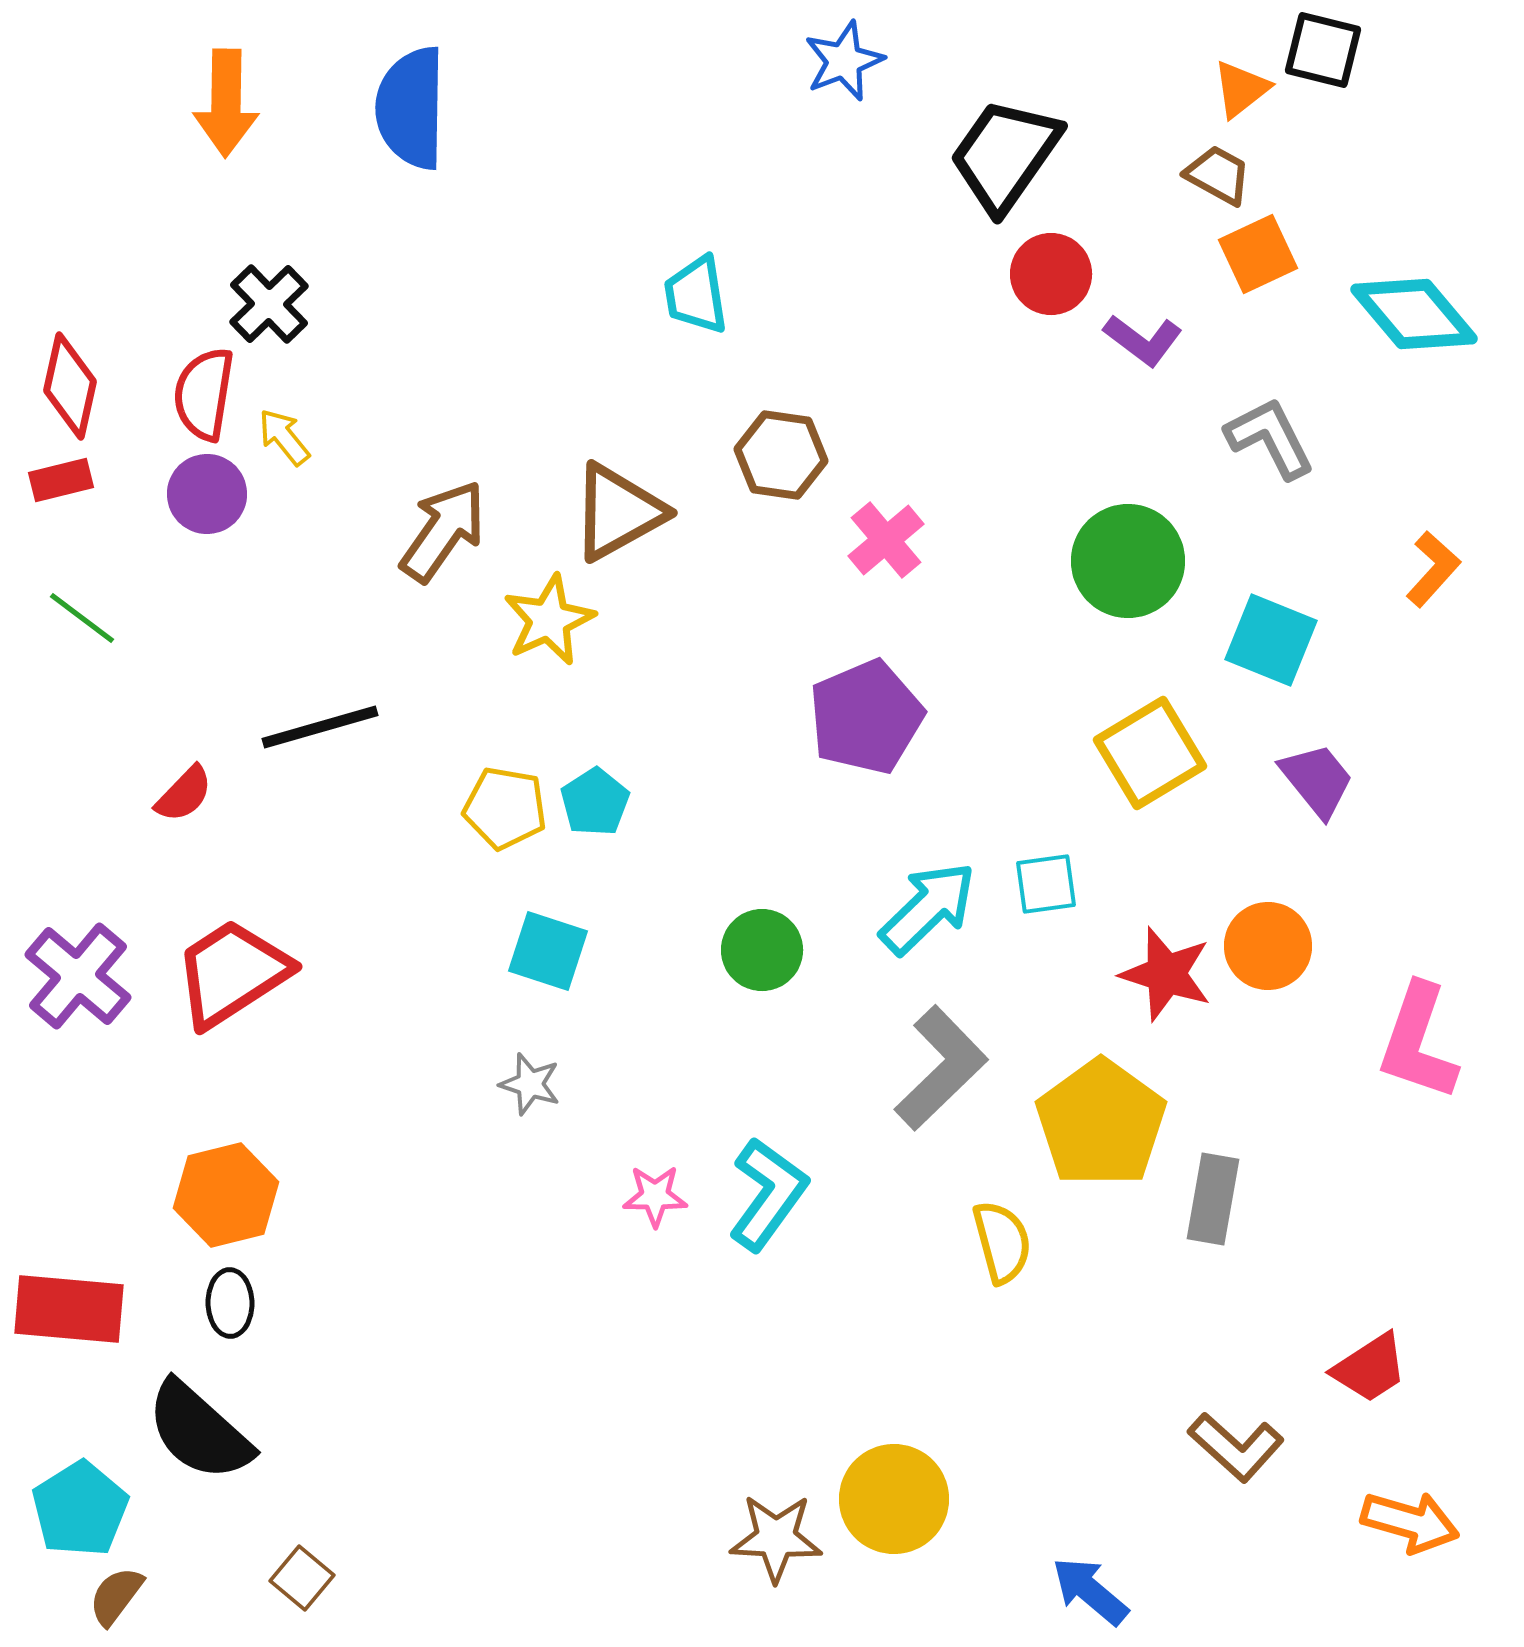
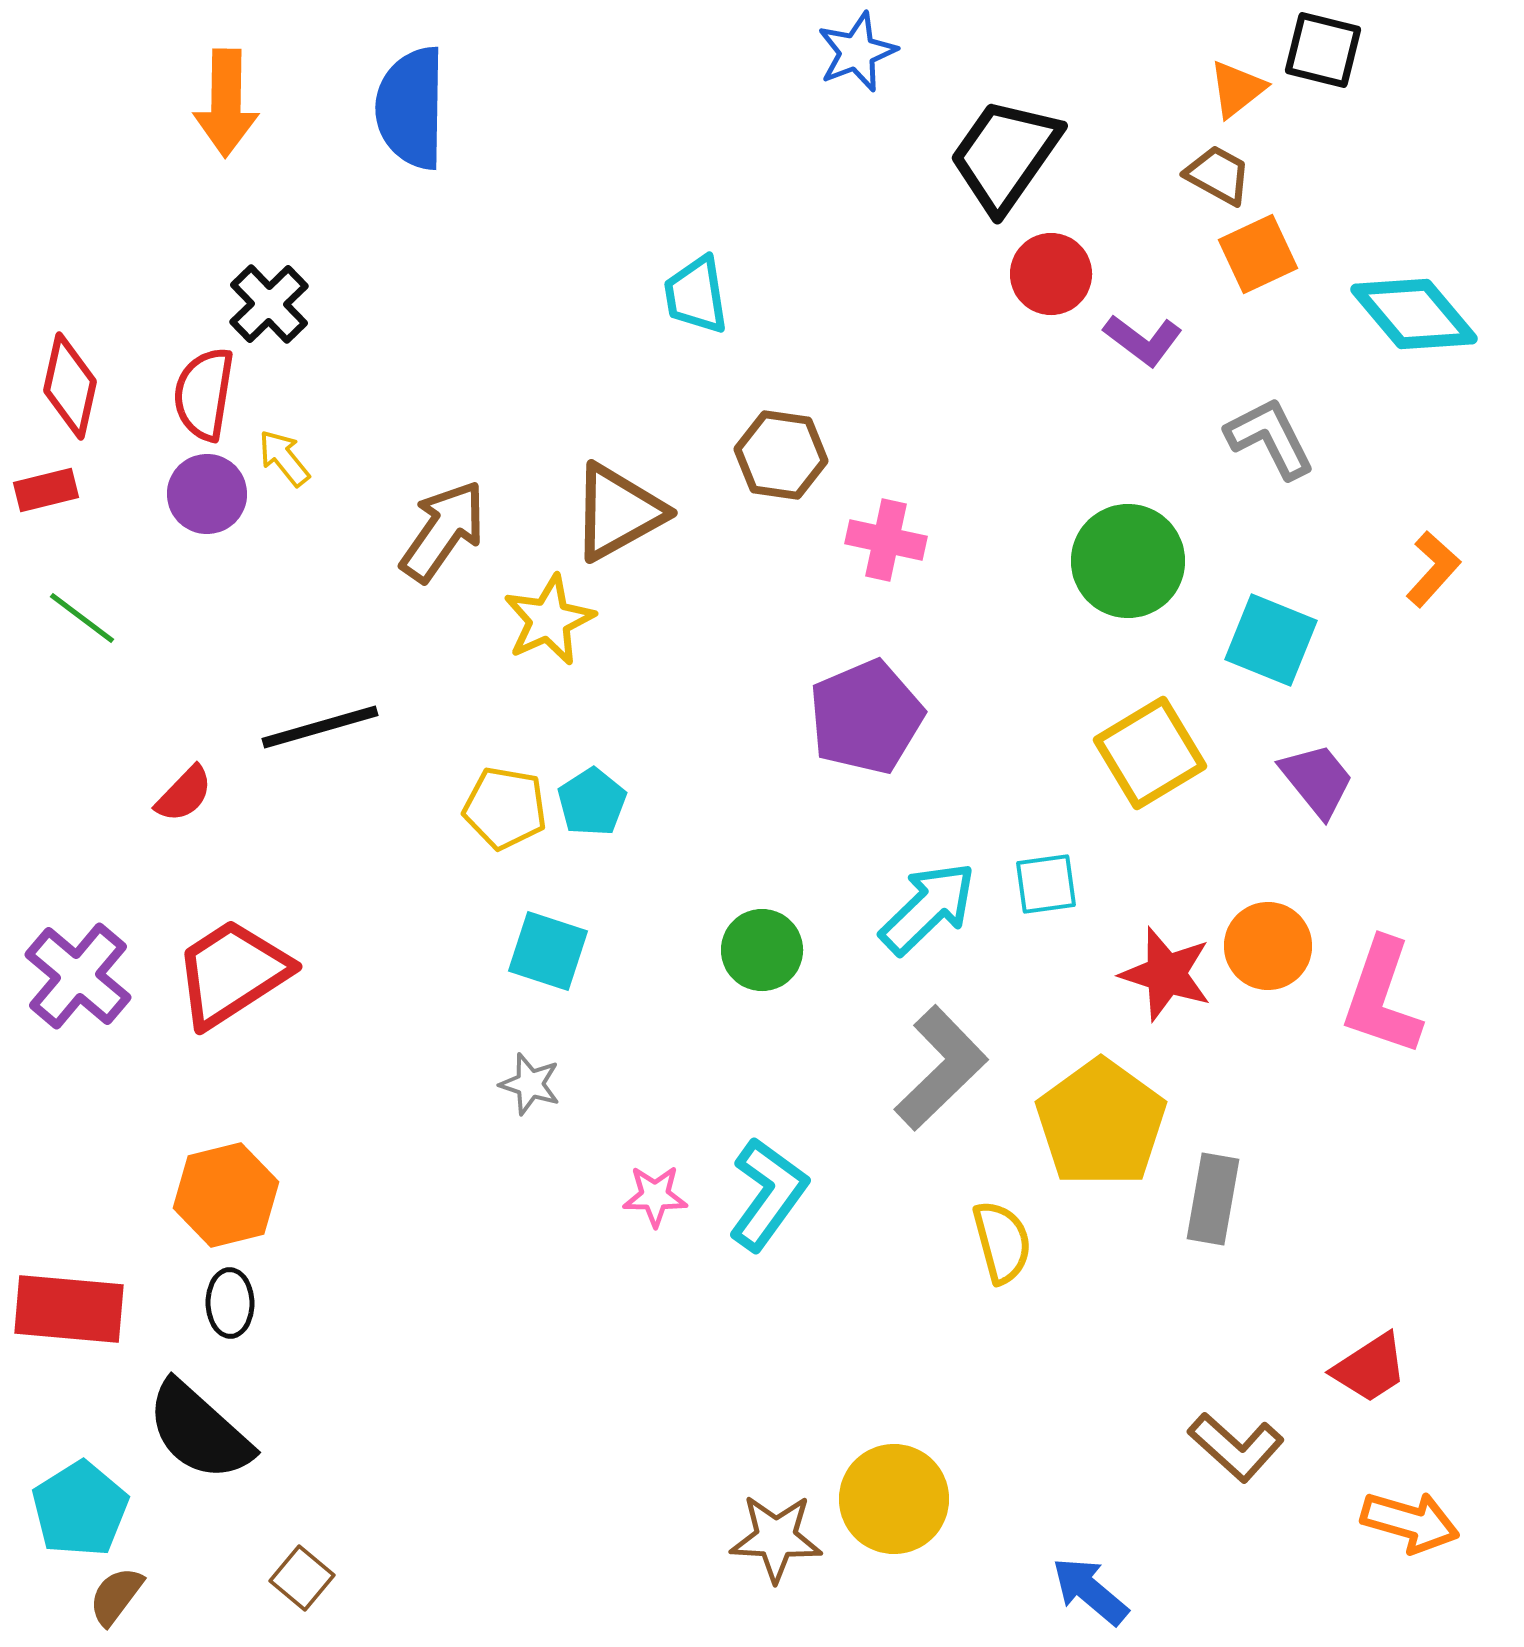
blue star at (844, 61): moved 13 px right, 9 px up
orange triangle at (1241, 89): moved 4 px left
yellow arrow at (284, 437): moved 21 px down
red rectangle at (61, 480): moved 15 px left, 10 px down
pink cross at (886, 540): rotated 38 degrees counterclockwise
cyan pentagon at (595, 802): moved 3 px left
pink L-shape at (1418, 1042): moved 36 px left, 45 px up
